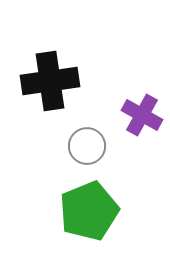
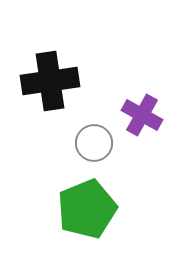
gray circle: moved 7 px right, 3 px up
green pentagon: moved 2 px left, 2 px up
